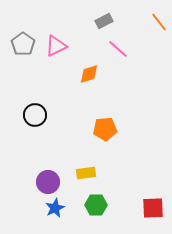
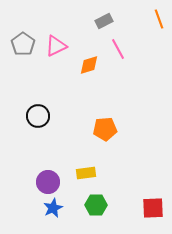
orange line: moved 3 px up; rotated 18 degrees clockwise
pink line: rotated 20 degrees clockwise
orange diamond: moved 9 px up
black circle: moved 3 px right, 1 px down
blue star: moved 2 px left
